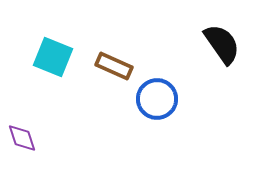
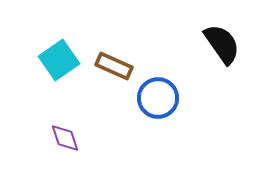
cyan square: moved 6 px right, 3 px down; rotated 33 degrees clockwise
blue circle: moved 1 px right, 1 px up
purple diamond: moved 43 px right
